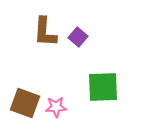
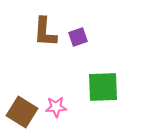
purple square: rotated 30 degrees clockwise
brown square: moved 3 px left, 9 px down; rotated 12 degrees clockwise
